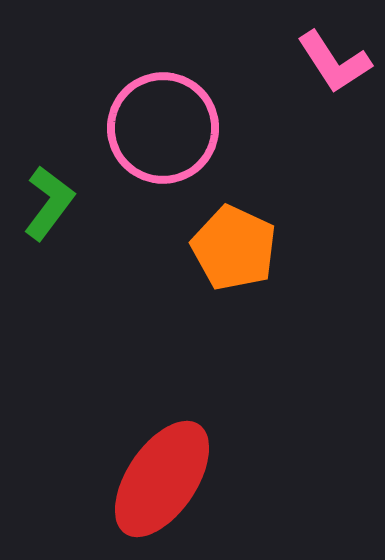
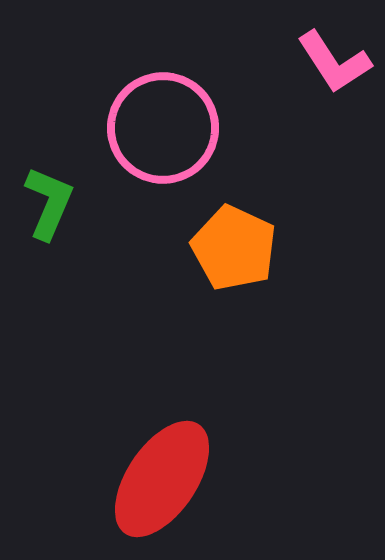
green L-shape: rotated 14 degrees counterclockwise
